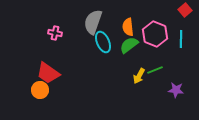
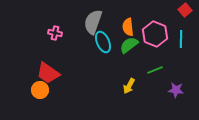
yellow arrow: moved 10 px left, 10 px down
